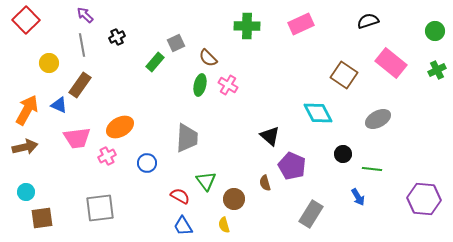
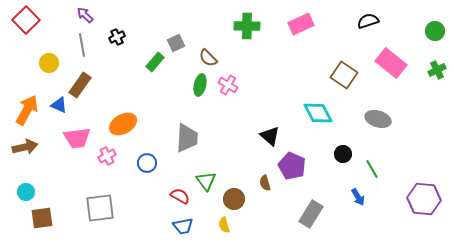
gray ellipse at (378, 119): rotated 45 degrees clockwise
orange ellipse at (120, 127): moved 3 px right, 3 px up
green line at (372, 169): rotated 54 degrees clockwise
blue trapezoid at (183, 226): rotated 70 degrees counterclockwise
